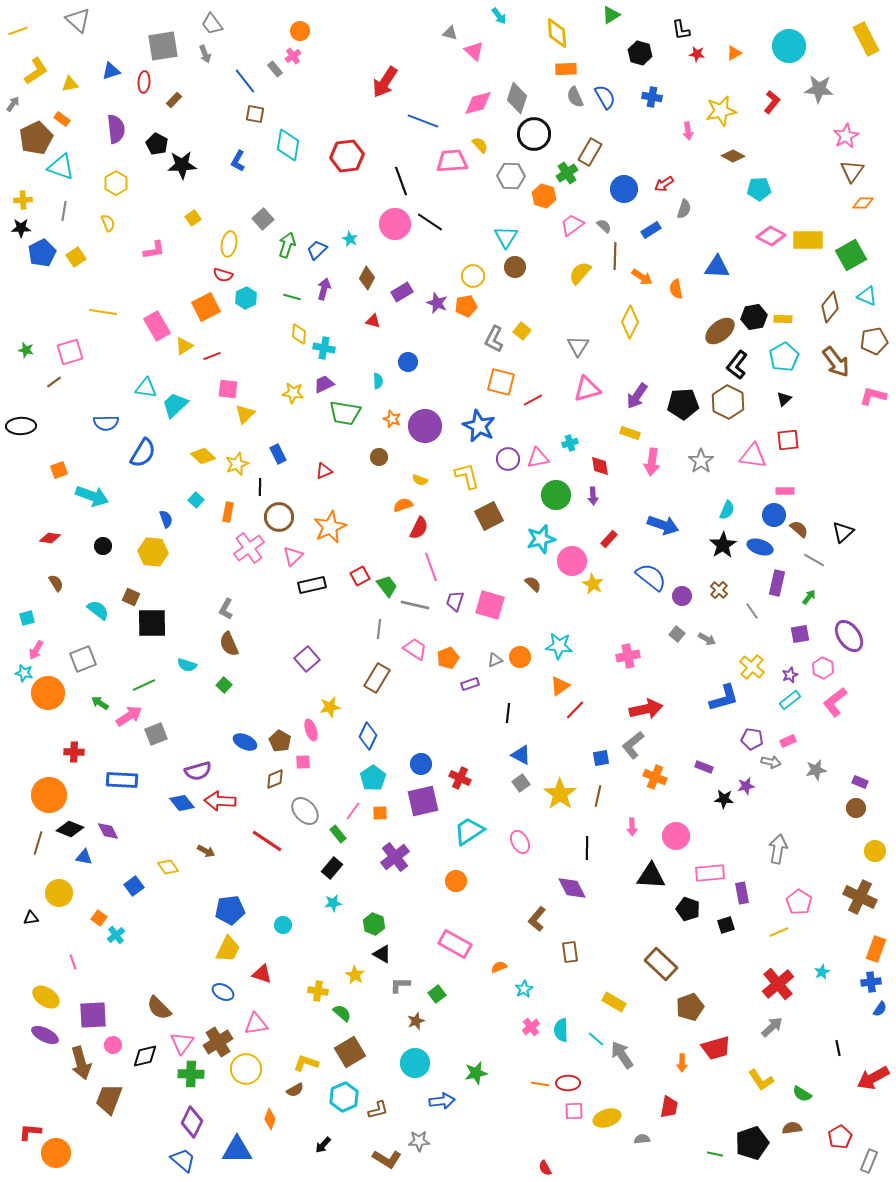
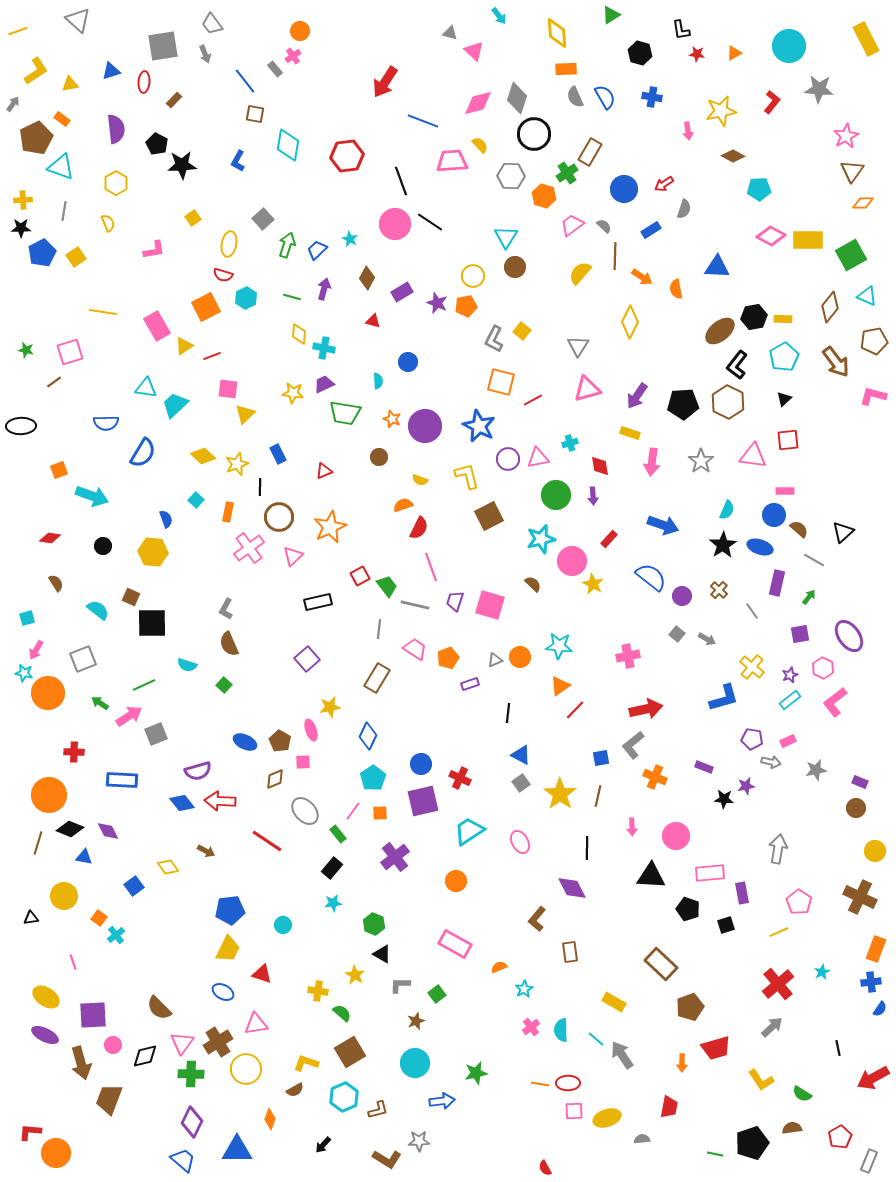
black rectangle at (312, 585): moved 6 px right, 17 px down
yellow circle at (59, 893): moved 5 px right, 3 px down
